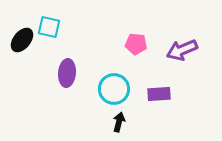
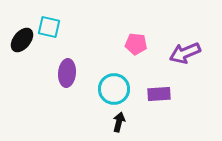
purple arrow: moved 3 px right, 3 px down
